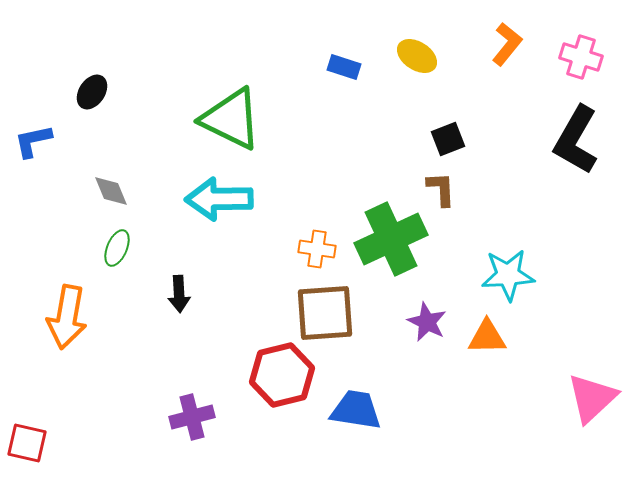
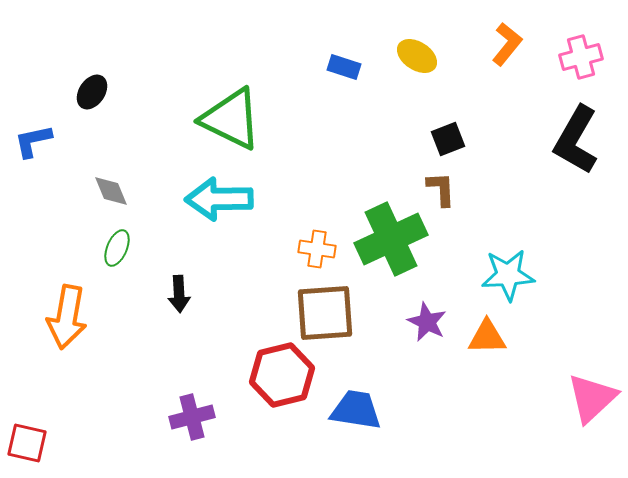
pink cross: rotated 33 degrees counterclockwise
